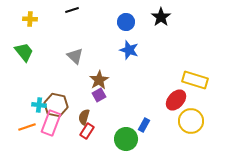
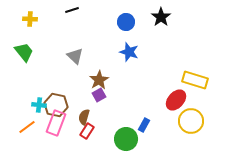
blue star: moved 2 px down
pink rectangle: moved 5 px right
orange line: rotated 18 degrees counterclockwise
